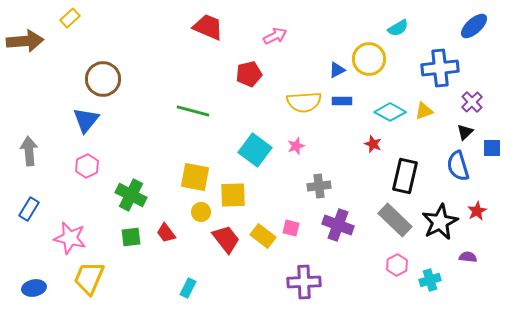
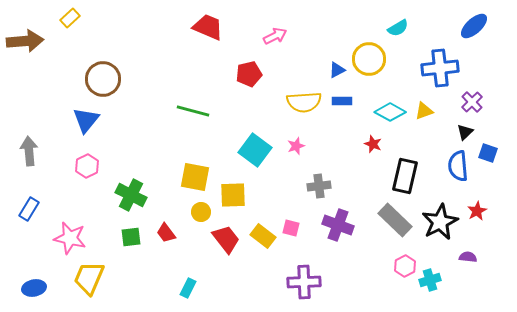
blue square at (492, 148): moved 4 px left, 5 px down; rotated 18 degrees clockwise
blue semicircle at (458, 166): rotated 12 degrees clockwise
pink hexagon at (397, 265): moved 8 px right, 1 px down
